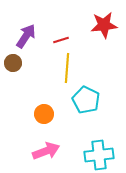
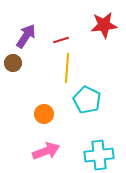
cyan pentagon: moved 1 px right
